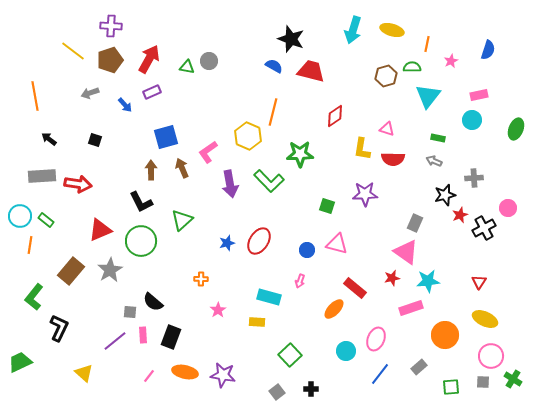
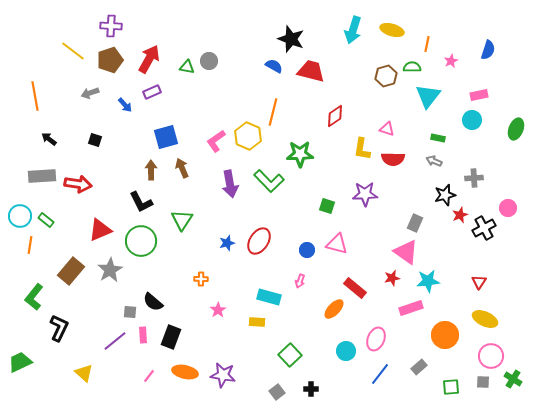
pink L-shape at (208, 152): moved 8 px right, 11 px up
green triangle at (182, 220): rotated 15 degrees counterclockwise
